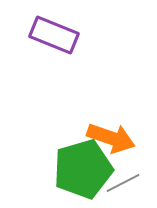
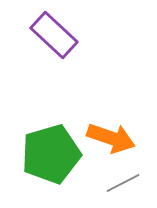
purple rectangle: rotated 21 degrees clockwise
green pentagon: moved 32 px left, 15 px up
